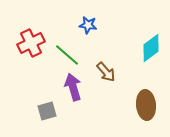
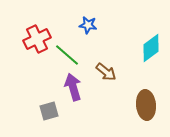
red cross: moved 6 px right, 4 px up
brown arrow: rotated 10 degrees counterclockwise
gray square: moved 2 px right
